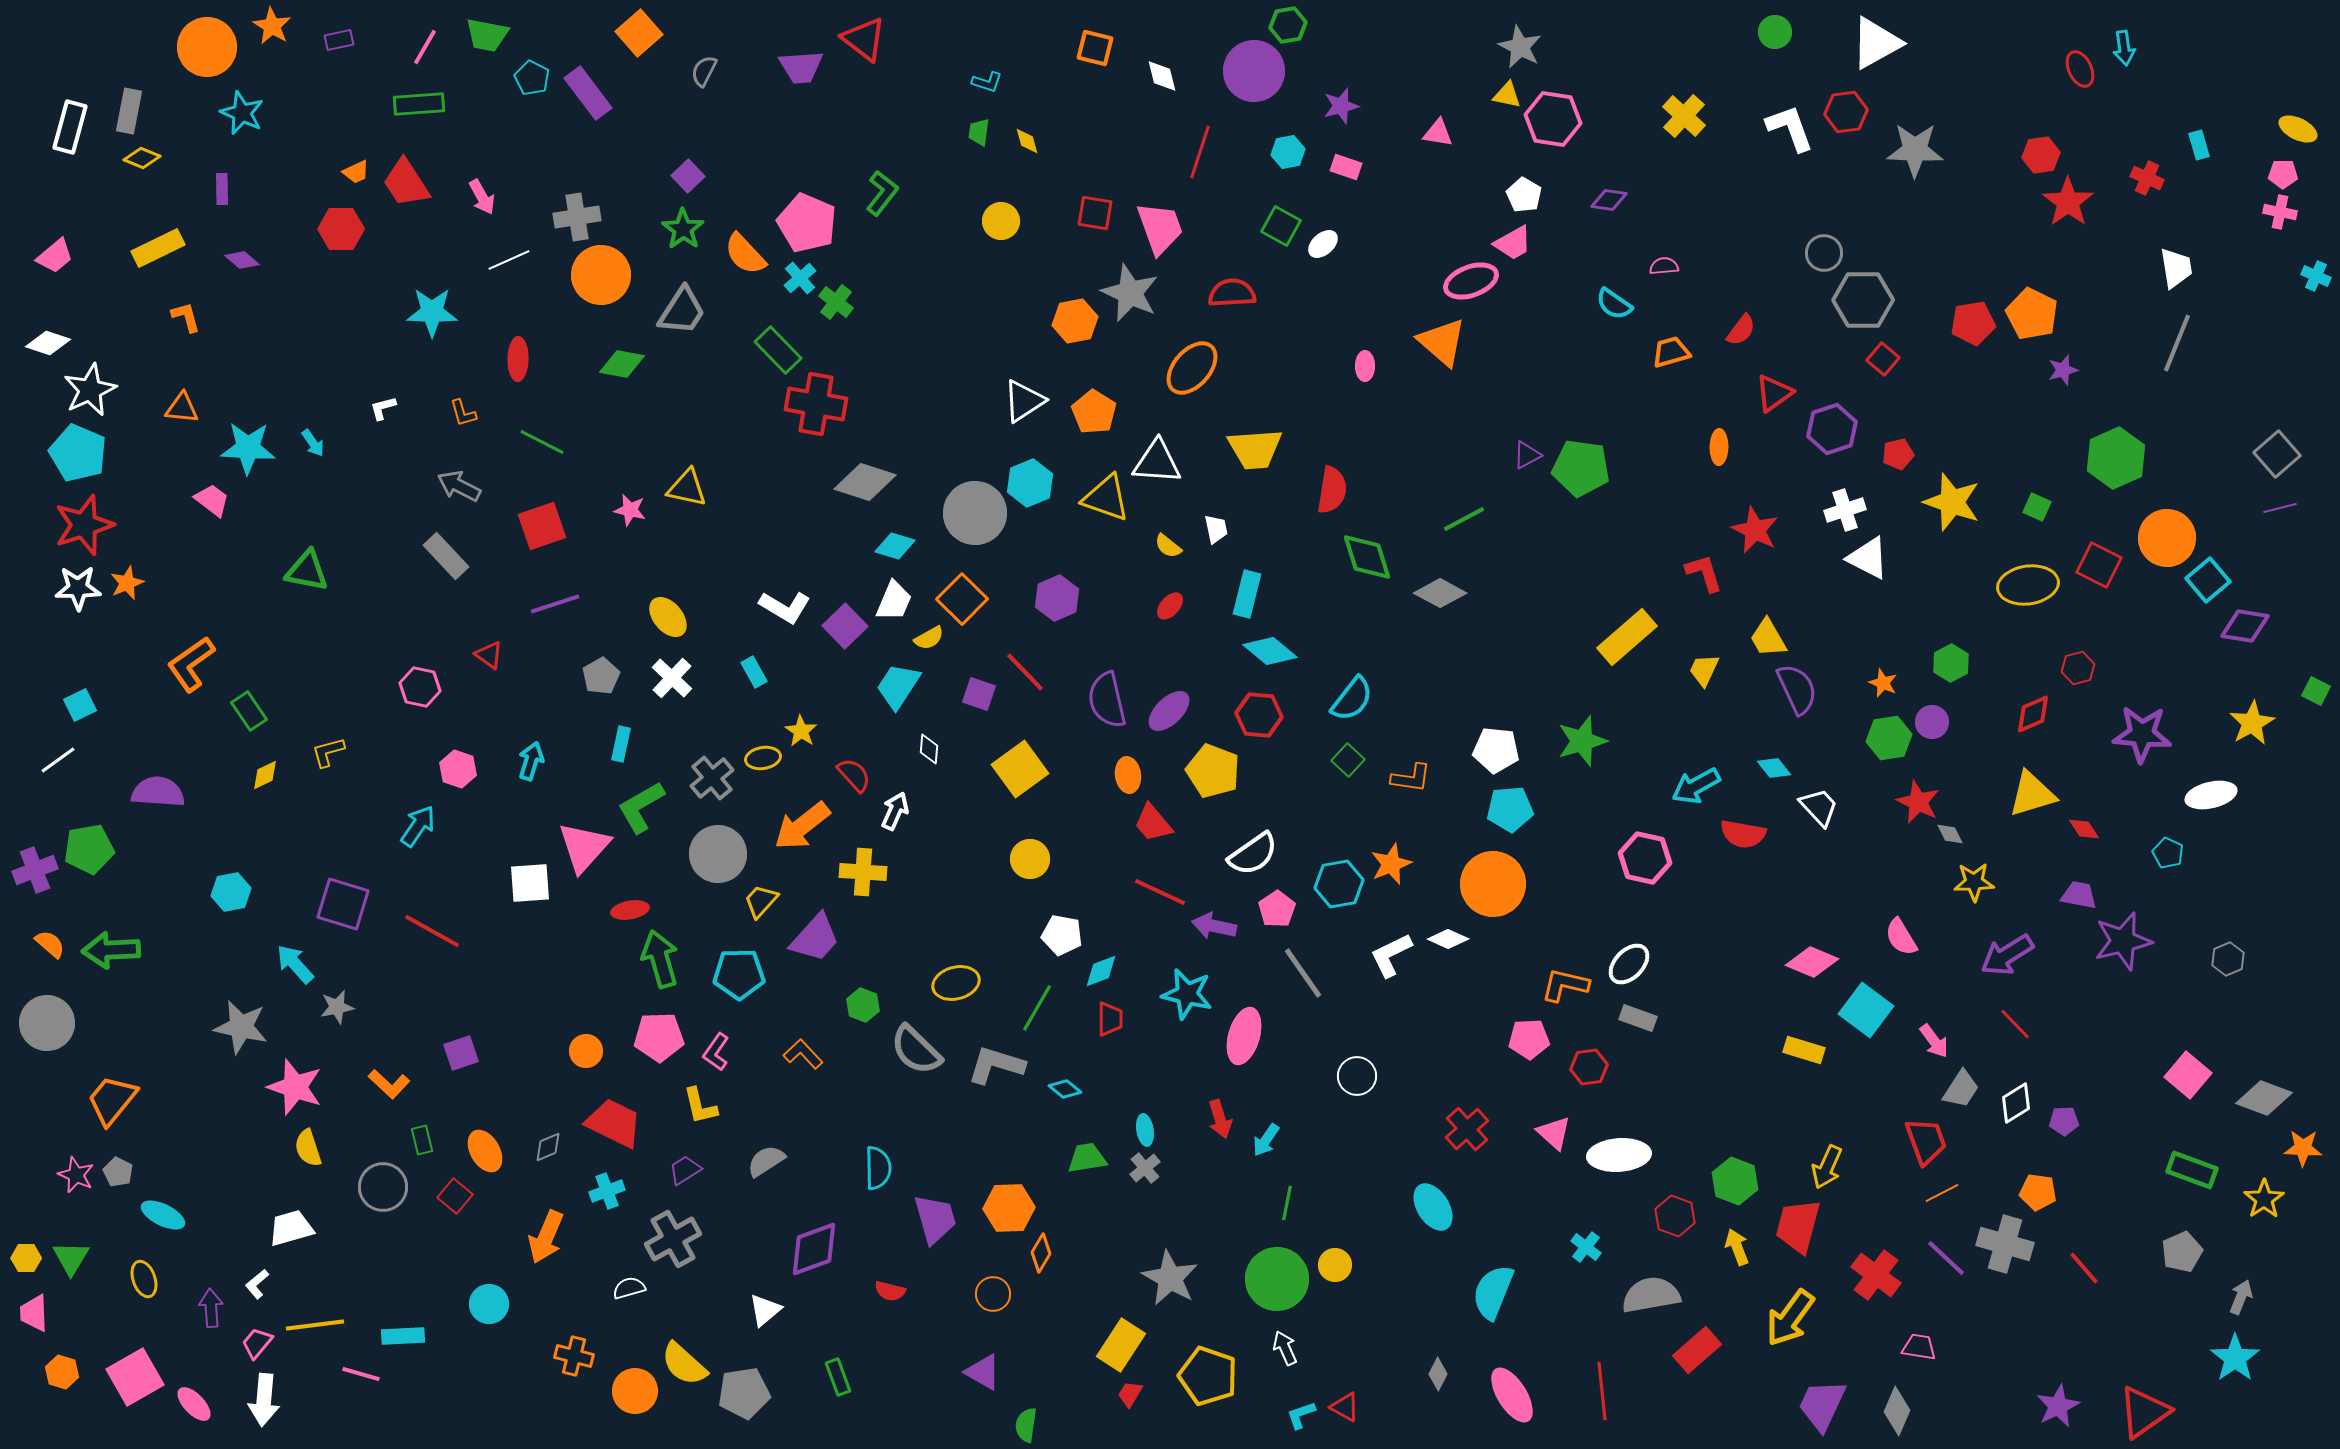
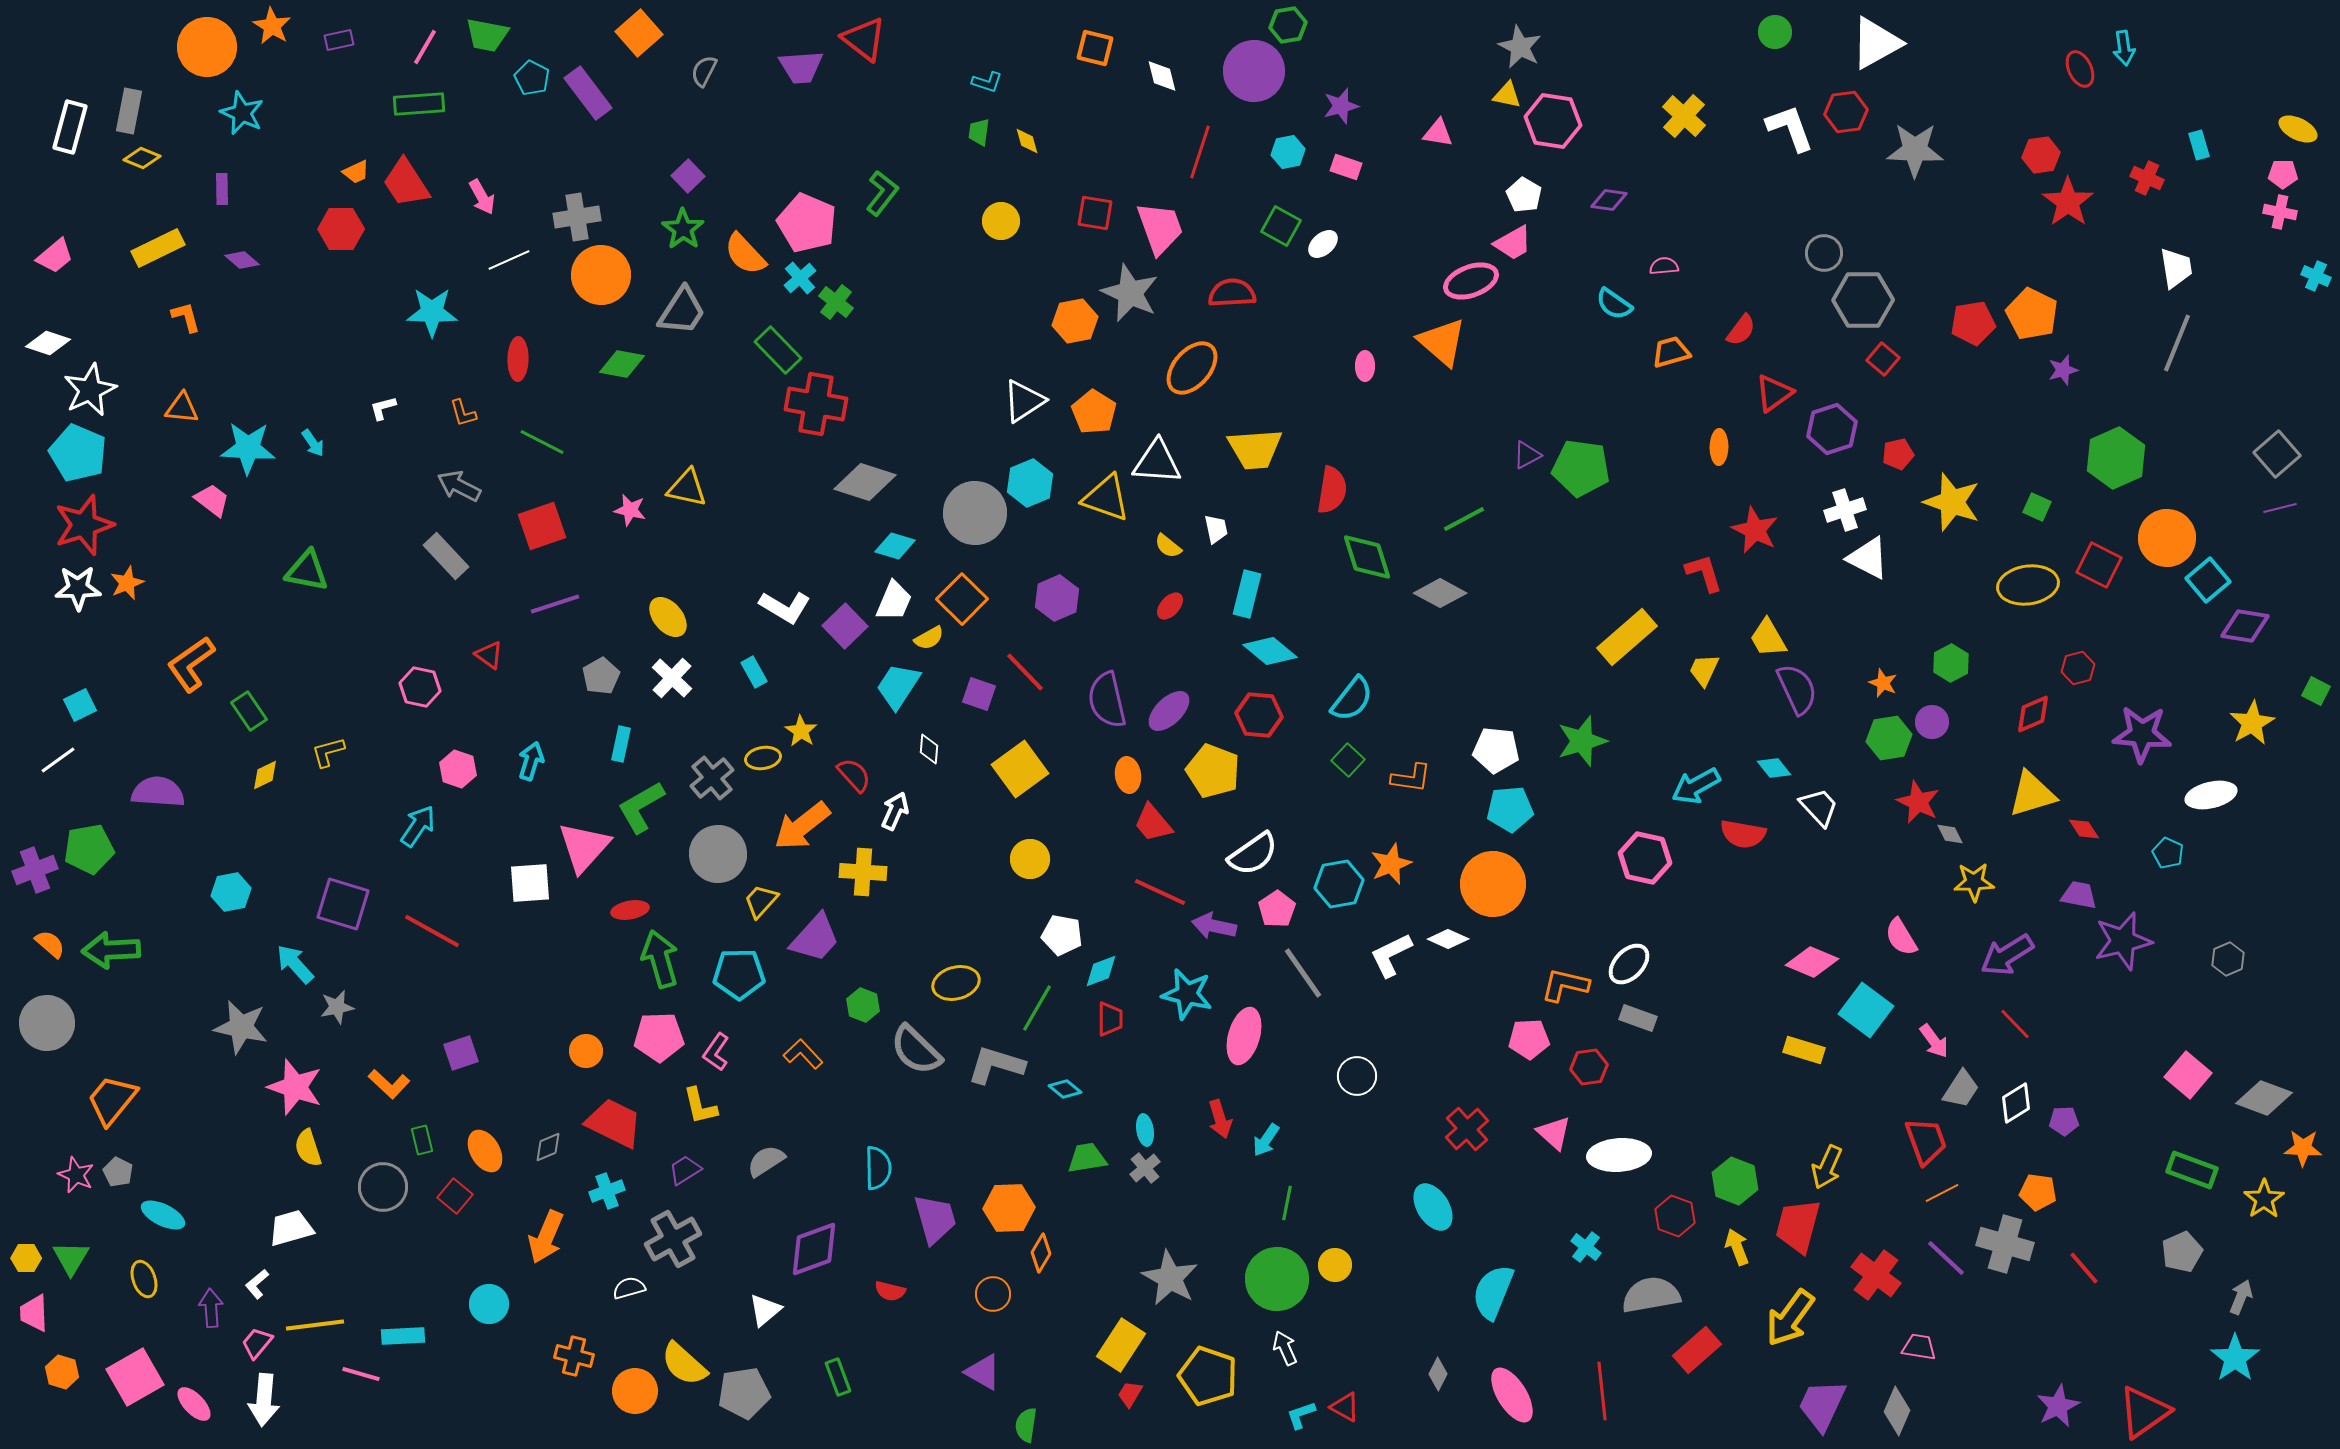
pink hexagon at (1553, 119): moved 2 px down
